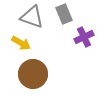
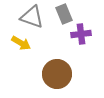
purple cross: moved 3 px left, 3 px up; rotated 18 degrees clockwise
brown circle: moved 24 px right
